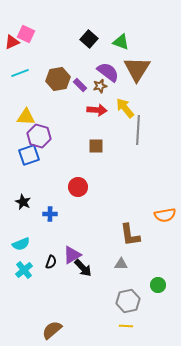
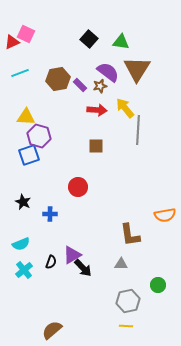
green triangle: rotated 12 degrees counterclockwise
